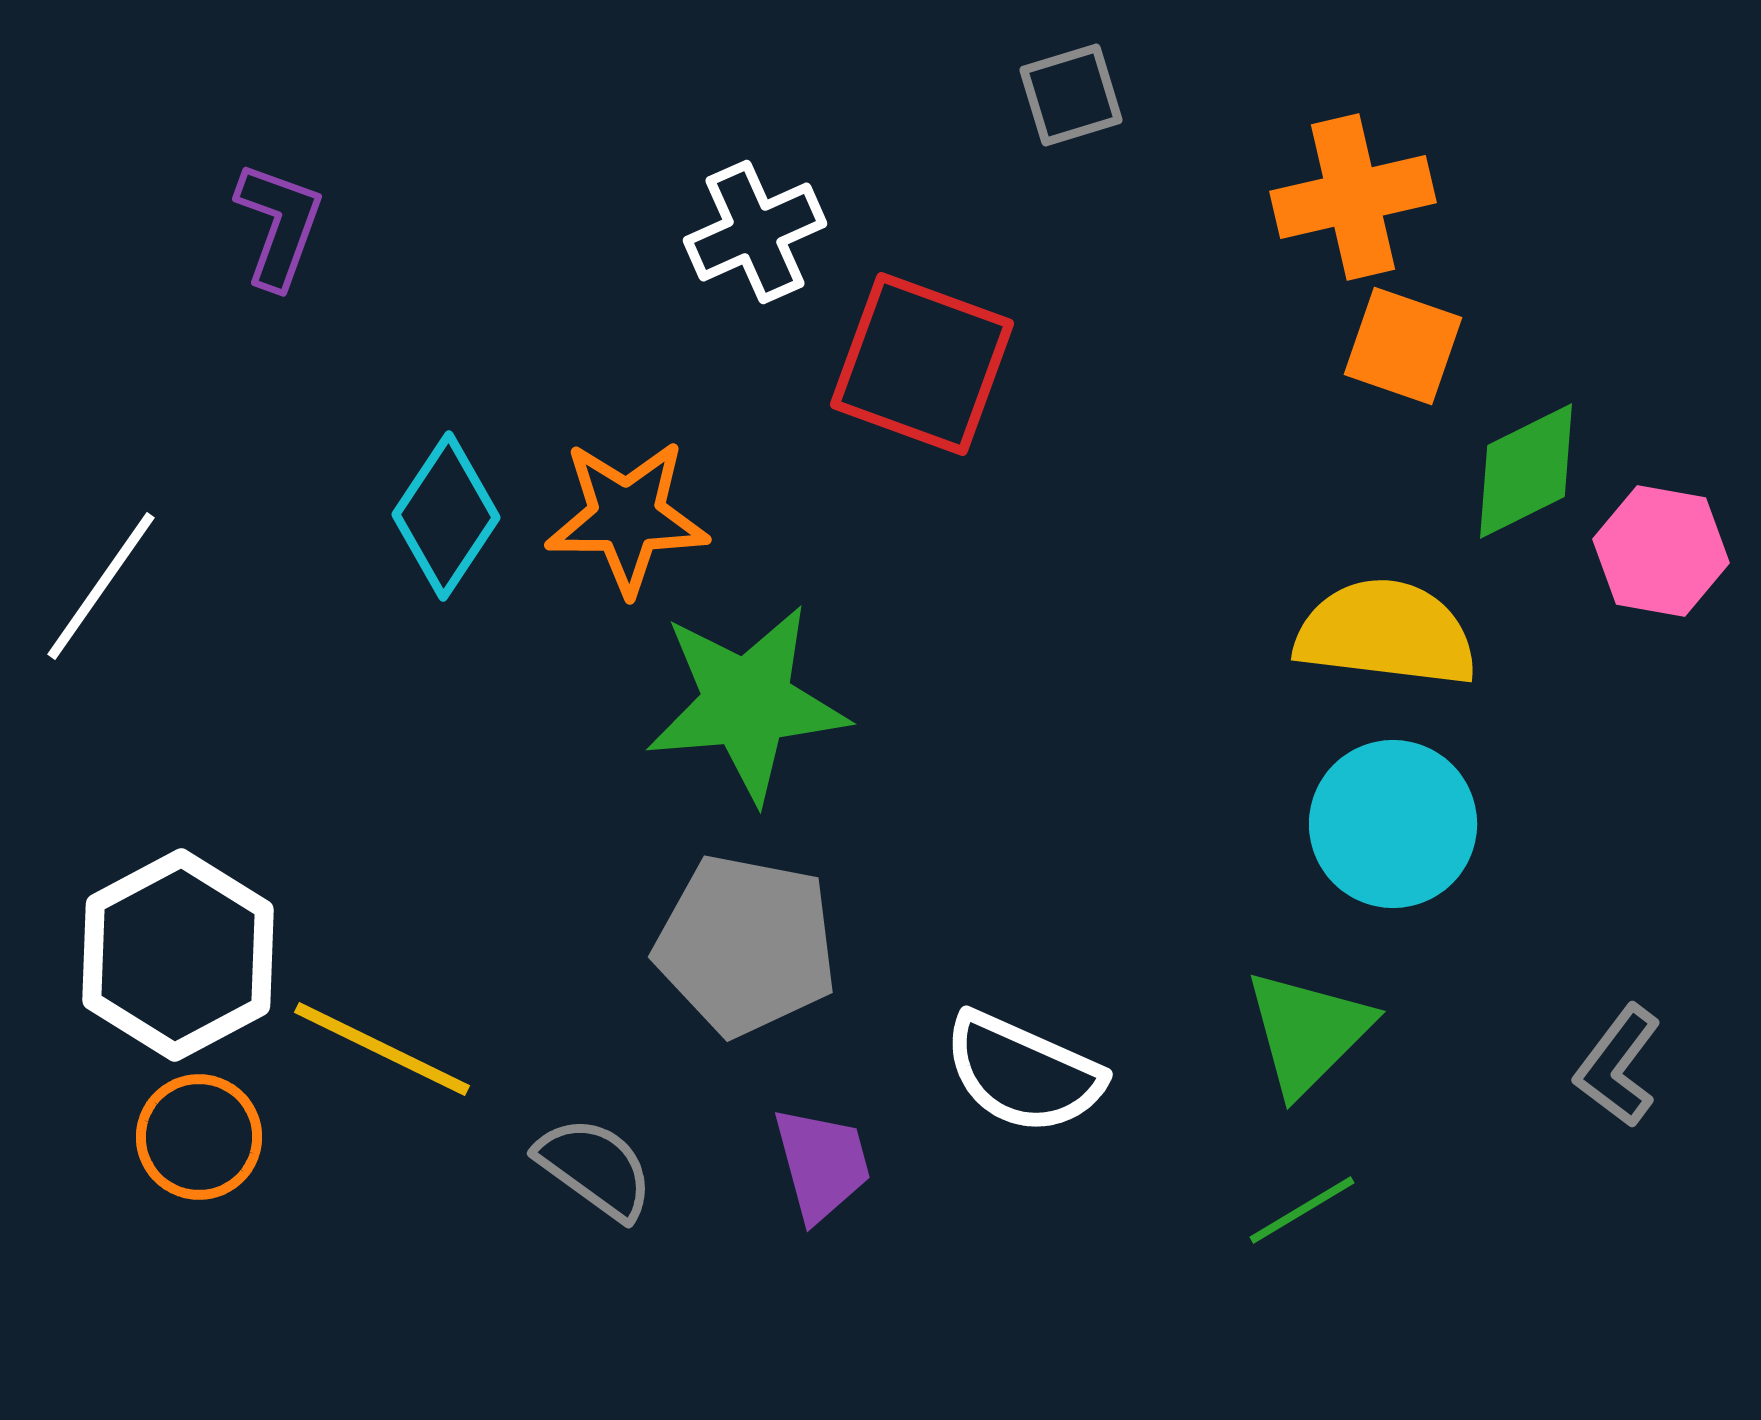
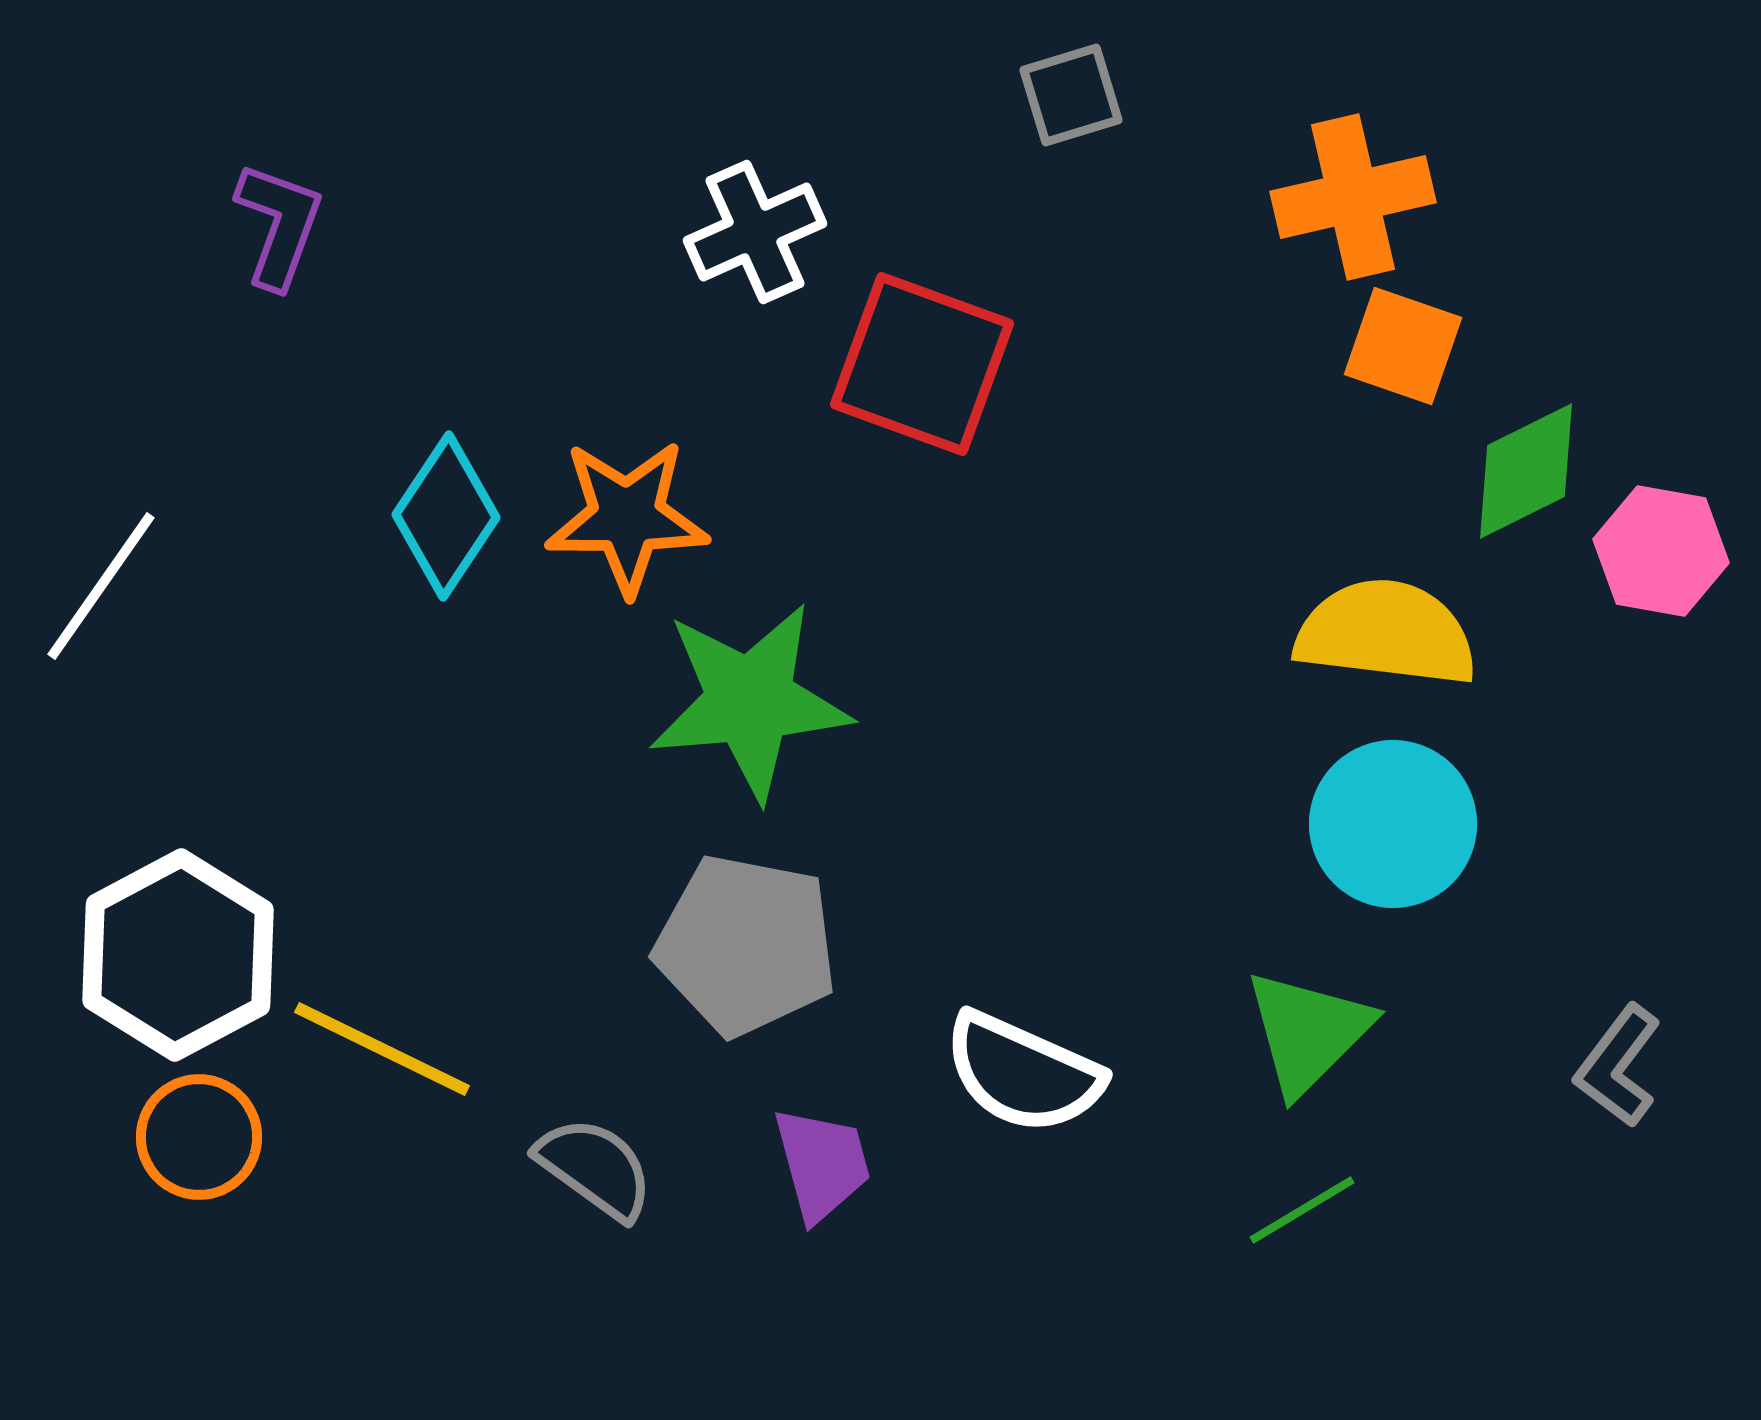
green star: moved 3 px right, 2 px up
